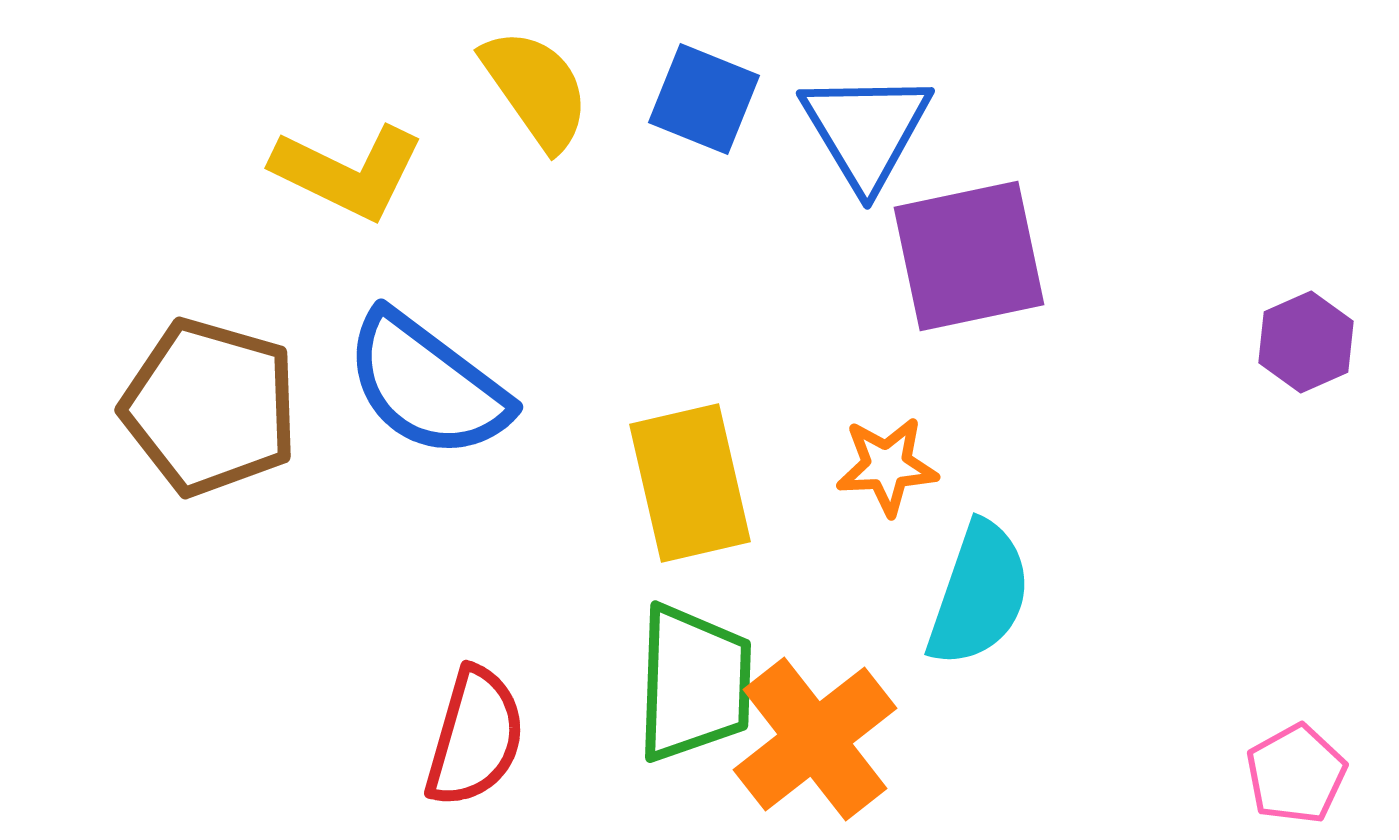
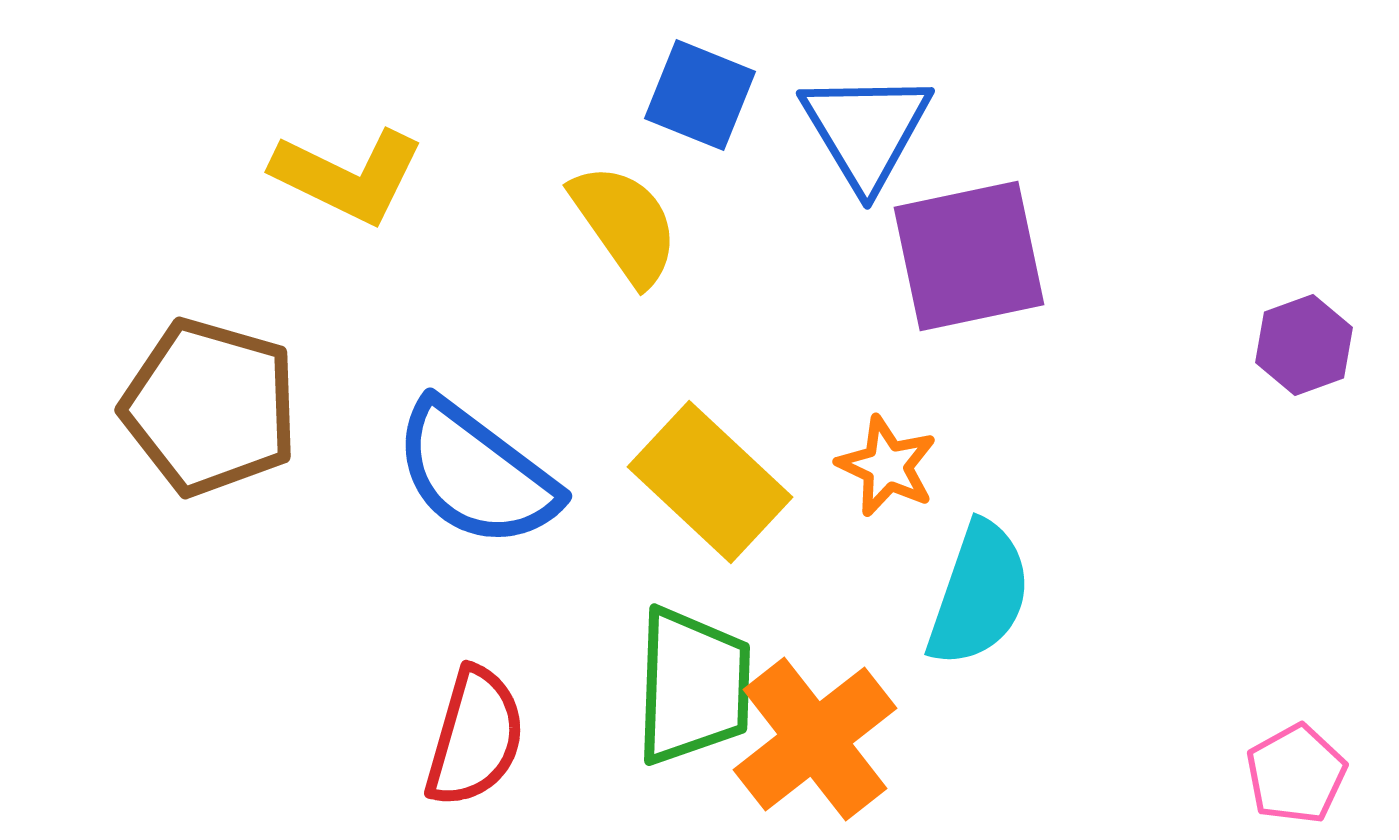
yellow semicircle: moved 89 px right, 135 px down
blue square: moved 4 px left, 4 px up
yellow L-shape: moved 4 px down
purple hexagon: moved 2 px left, 3 px down; rotated 4 degrees clockwise
blue semicircle: moved 49 px right, 89 px down
orange star: rotated 28 degrees clockwise
yellow rectangle: moved 20 px right, 1 px up; rotated 34 degrees counterclockwise
green trapezoid: moved 1 px left, 3 px down
